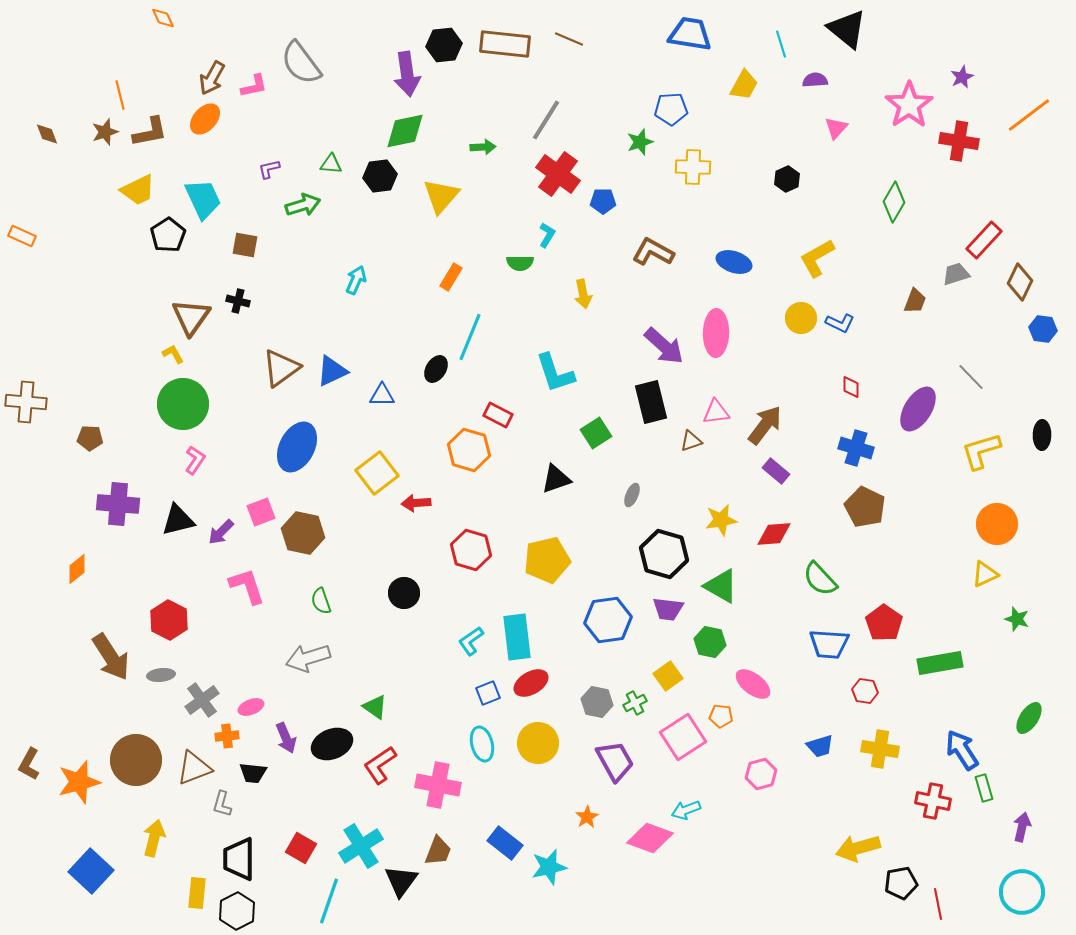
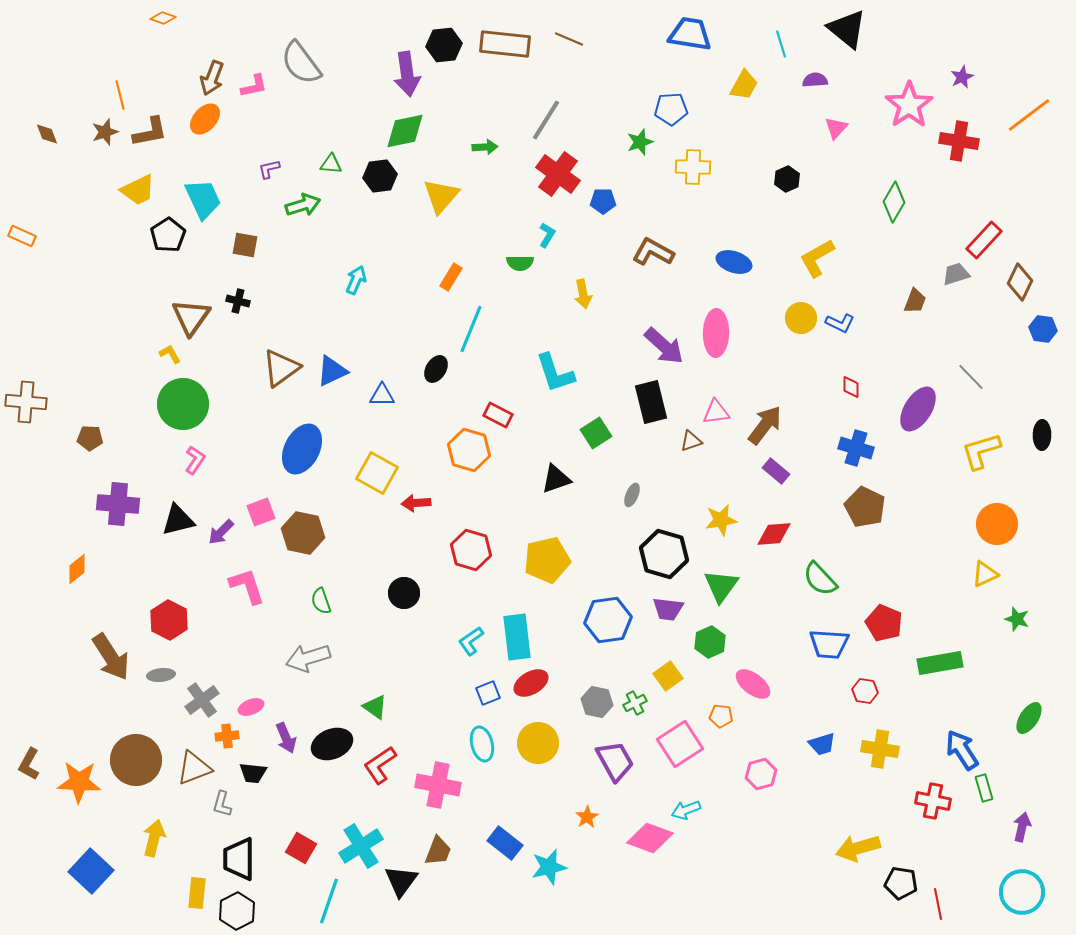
orange diamond at (163, 18): rotated 45 degrees counterclockwise
brown arrow at (212, 78): rotated 8 degrees counterclockwise
green arrow at (483, 147): moved 2 px right
cyan line at (470, 337): moved 1 px right, 8 px up
yellow L-shape at (173, 354): moved 3 px left
blue ellipse at (297, 447): moved 5 px right, 2 px down
yellow square at (377, 473): rotated 24 degrees counterclockwise
green triangle at (721, 586): rotated 36 degrees clockwise
red pentagon at (884, 623): rotated 12 degrees counterclockwise
green hexagon at (710, 642): rotated 24 degrees clockwise
pink square at (683, 737): moved 3 px left, 7 px down
blue trapezoid at (820, 746): moved 2 px right, 2 px up
orange star at (79, 782): rotated 18 degrees clockwise
black pentagon at (901, 883): rotated 20 degrees clockwise
